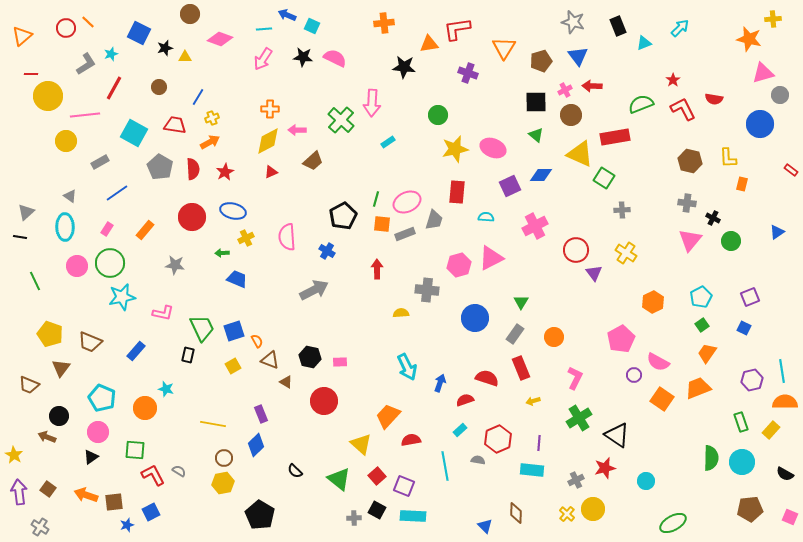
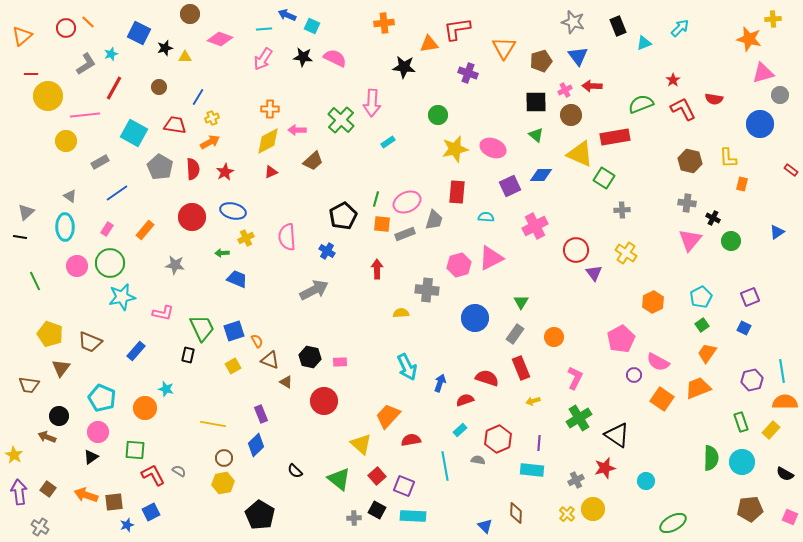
brown trapezoid at (29, 385): rotated 15 degrees counterclockwise
